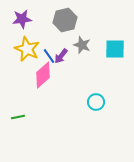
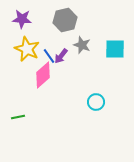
purple star: rotated 12 degrees clockwise
